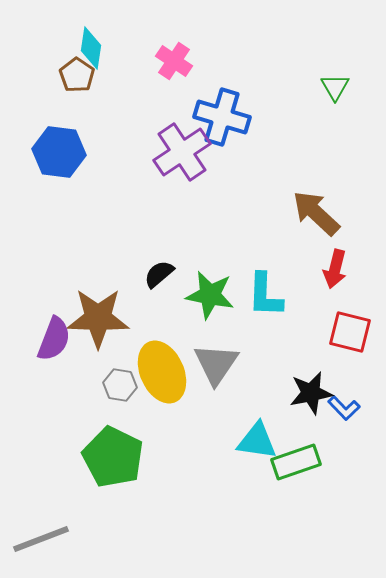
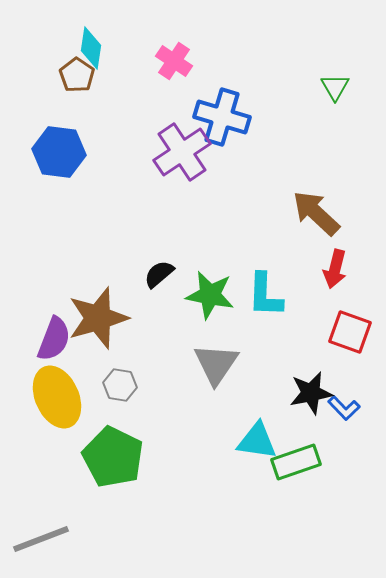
brown star: rotated 18 degrees counterclockwise
red square: rotated 6 degrees clockwise
yellow ellipse: moved 105 px left, 25 px down
